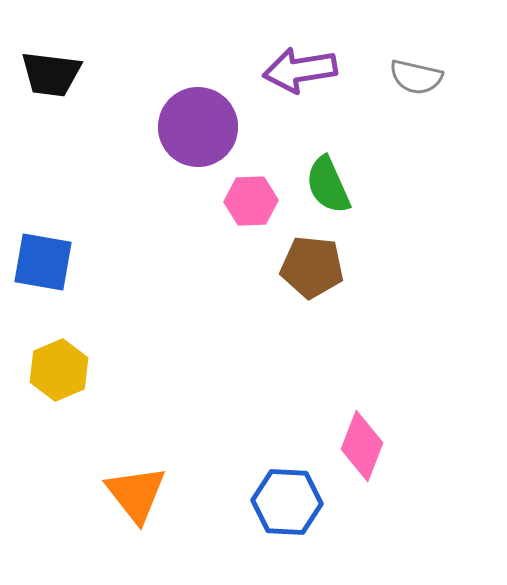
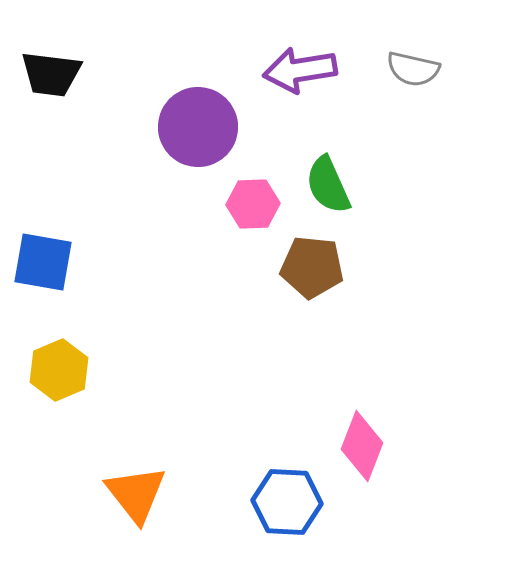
gray semicircle: moved 3 px left, 8 px up
pink hexagon: moved 2 px right, 3 px down
